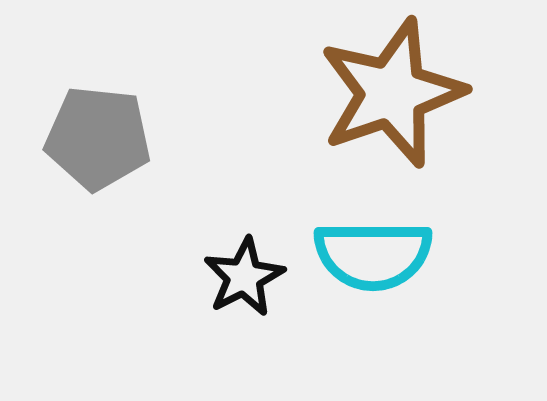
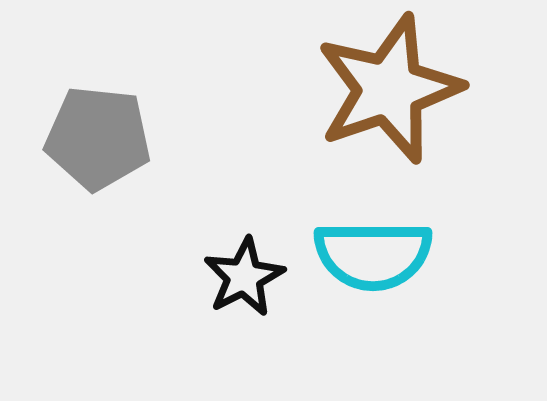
brown star: moved 3 px left, 4 px up
